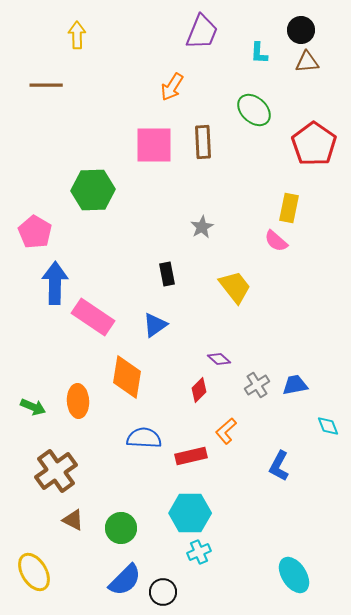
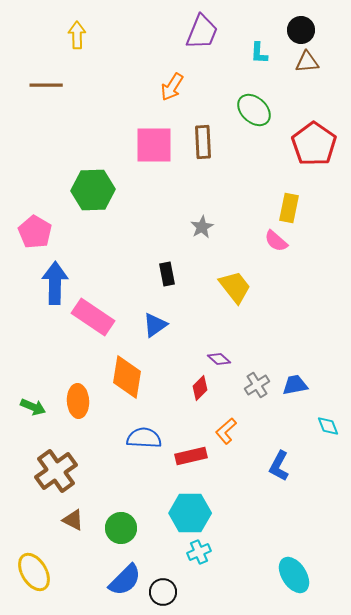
red diamond at (199, 390): moved 1 px right, 2 px up
